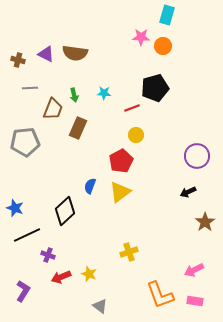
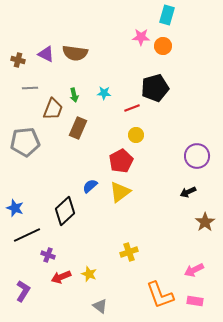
blue semicircle: rotated 28 degrees clockwise
